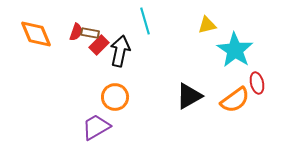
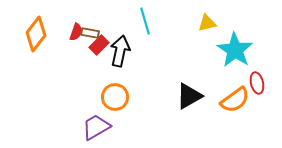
yellow triangle: moved 2 px up
orange diamond: rotated 60 degrees clockwise
